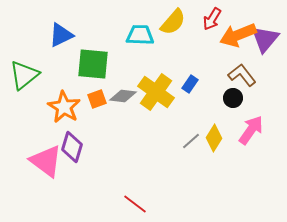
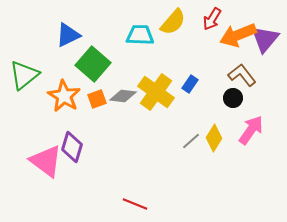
blue triangle: moved 7 px right
green square: rotated 36 degrees clockwise
orange star: moved 11 px up
red line: rotated 15 degrees counterclockwise
